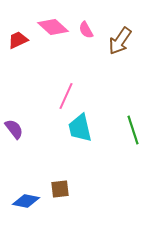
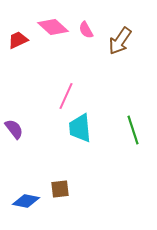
cyan trapezoid: rotated 8 degrees clockwise
